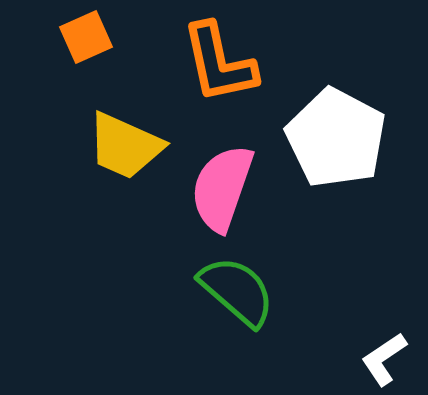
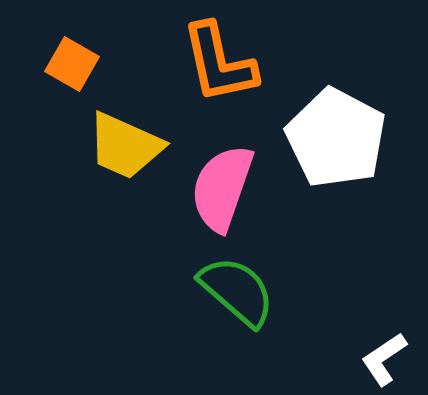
orange square: moved 14 px left, 27 px down; rotated 36 degrees counterclockwise
